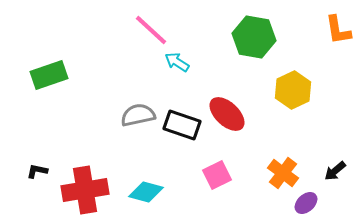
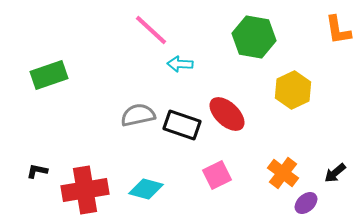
cyan arrow: moved 3 px right, 2 px down; rotated 30 degrees counterclockwise
black arrow: moved 2 px down
cyan diamond: moved 3 px up
